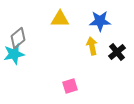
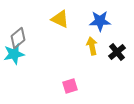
yellow triangle: rotated 24 degrees clockwise
